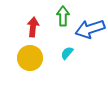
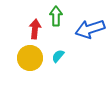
green arrow: moved 7 px left
red arrow: moved 2 px right, 2 px down
cyan semicircle: moved 9 px left, 3 px down
